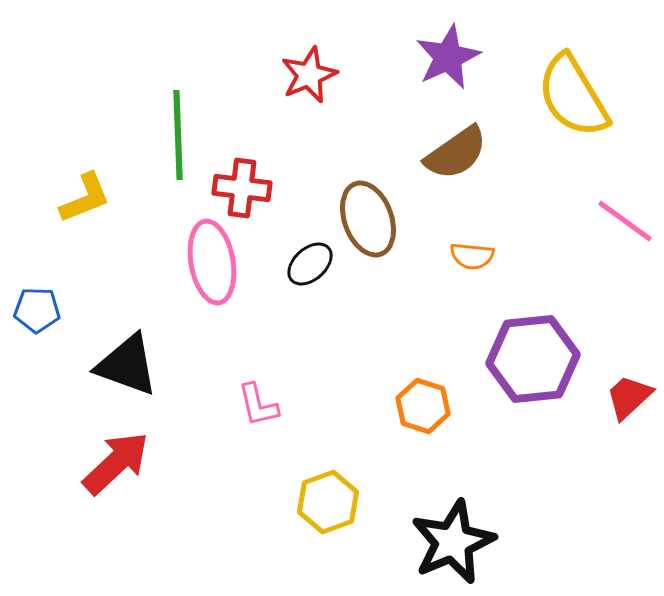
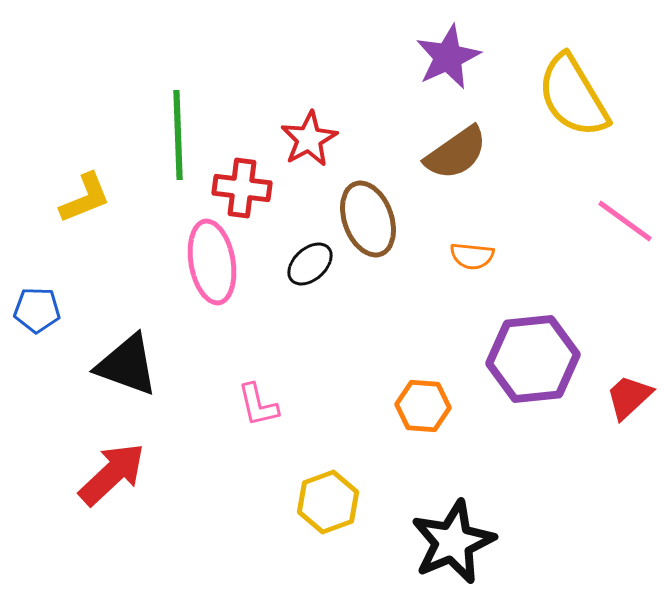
red star: moved 64 px down; rotated 6 degrees counterclockwise
orange hexagon: rotated 14 degrees counterclockwise
red arrow: moved 4 px left, 11 px down
